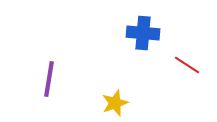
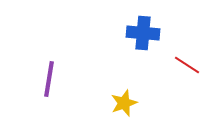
yellow star: moved 9 px right
